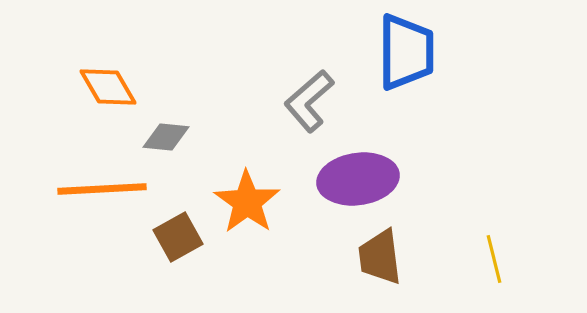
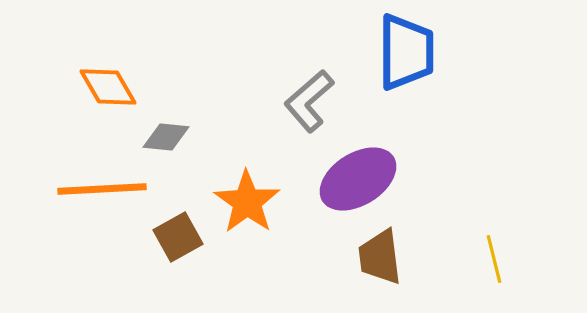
purple ellipse: rotated 24 degrees counterclockwise
